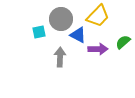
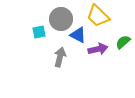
yellow trapezoid: rotated 90 degrees clockwise
purple arrow: rotated 12 degrees counterclockwise
gray arrow: rotated 12 degrees clockwise
